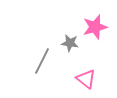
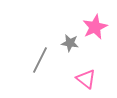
pink star: rotated 10 degrees counterclockwise
gray line: moved 2 px left, 1 px up
